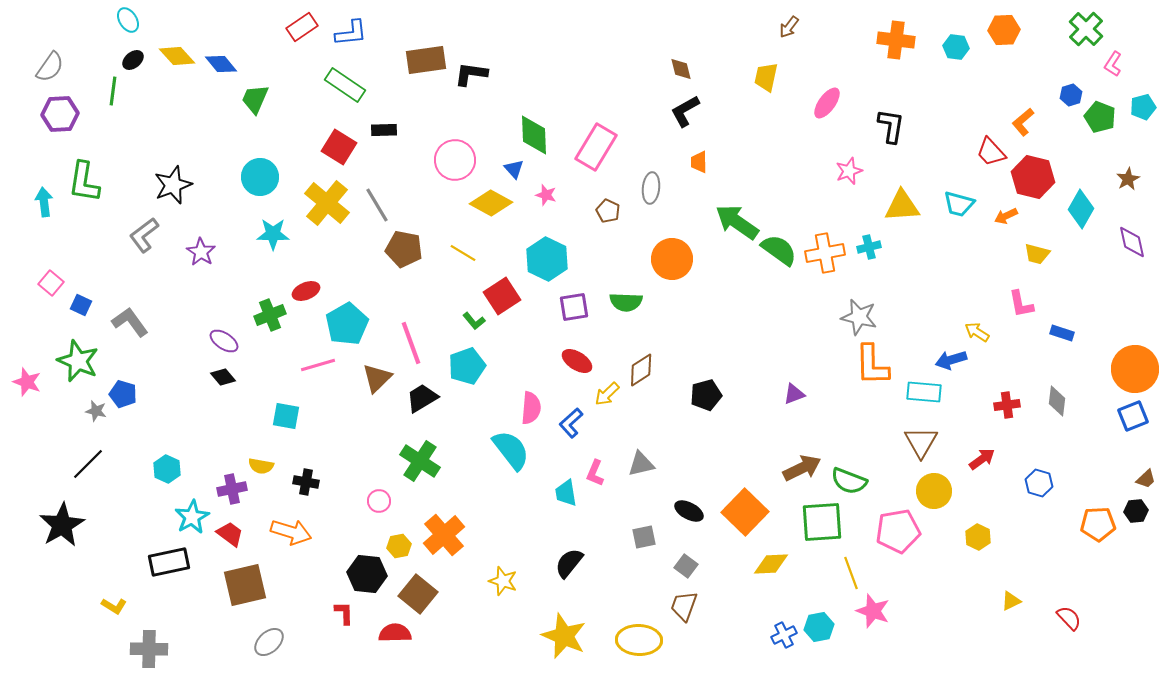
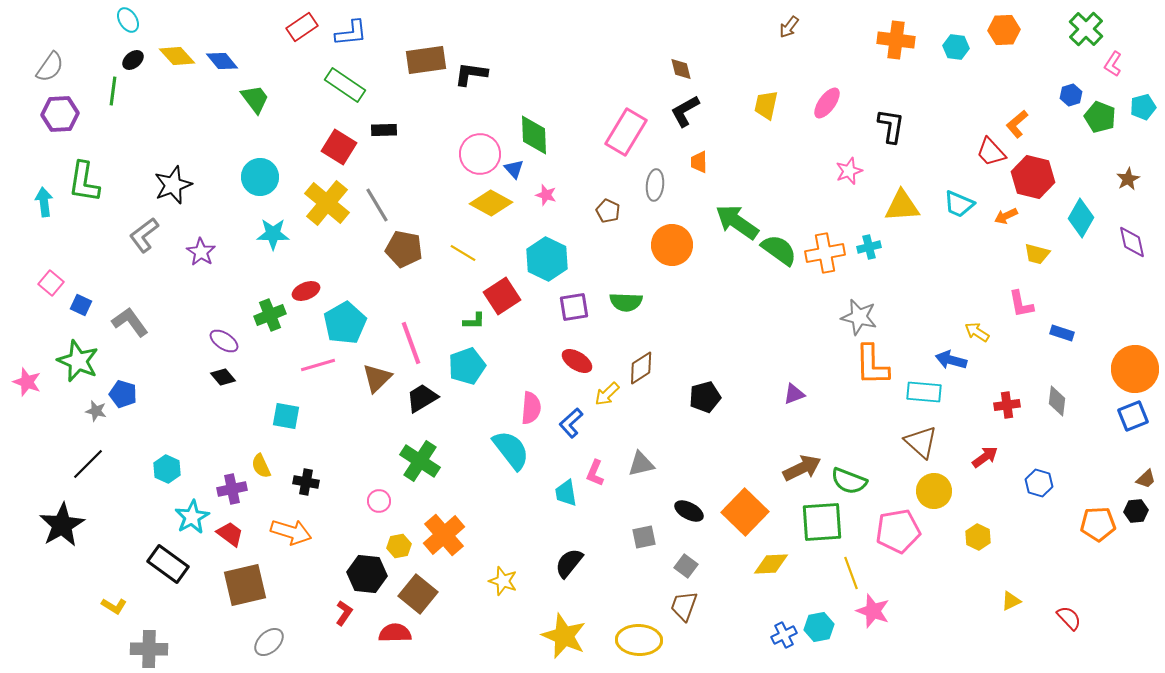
blue diamond at (221, 64): moved 1 px right, 3 px up
yellow trapezoid at (766, 77): moved 28 px down
green trapezoid at (255, 99): rotated 120 degrees clockwise
orange L-shape at (1023, 122): moved 6 px left, 2 px down
pink rectangle at (596, 147): moved 30 px right, 15 px up
pink circle at (455, 160): moved 25 px right, 6 px up
gray ellipse at (651, 188): moved 4 px right, 3 px up
cyan trapezoid at (959, 204): rotated 8 degrees clockwise
cyan diamond at (1081, 209): moved 9 px down
orange circle at (672, 259): moved 14 px up
green L-shape at (474, 321): rotated 50 degrees counterclockwise
cyan pentagon at (347, 324): moved 2 px left, 1 px up
blue arrow at (951, 360): rotated 32 degrees clockwise
brown diamond at (641, 370): moved 2 px up
black pentagon at (706, 395): moved 1 px left, 2 px down
brown triangle at (921, 442): rotated 18 degrees counterclockwise
red arrow at (982, 459): moved 3 px right, 2 px up
yellow semicircle at (261, 466): rotated 55 degrees clockwise
black rectangle at (169, 562): moved 1 px left, 2 px down; rotated 48 degrees clockwise
red L-shape at (344, 613): rotated 35 degrees clockwise
